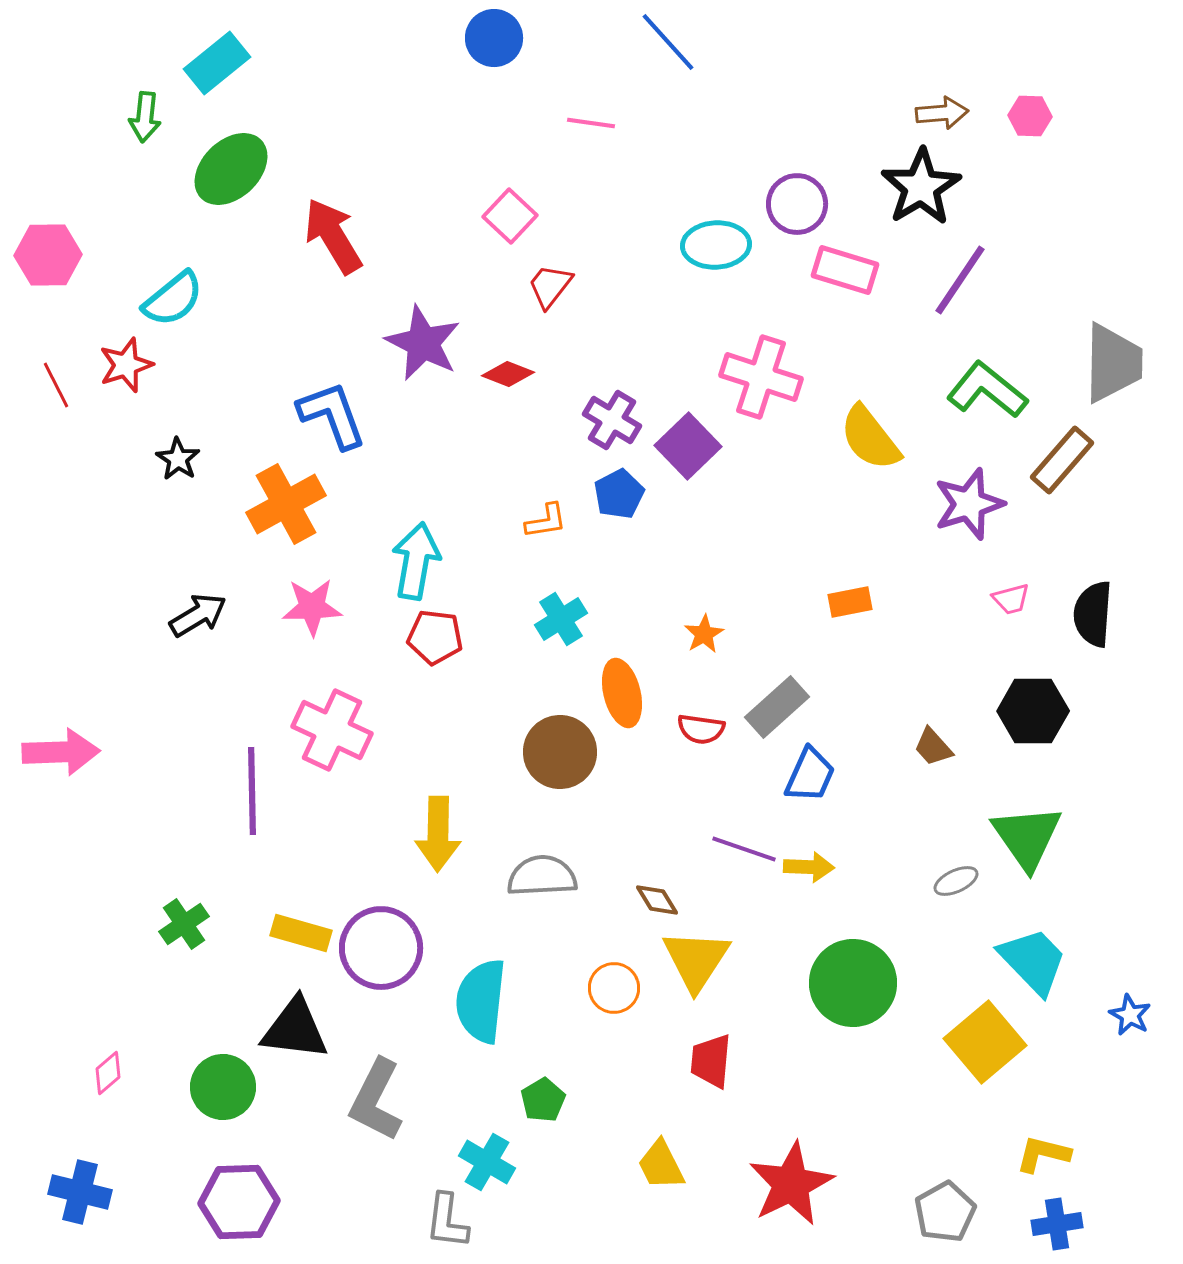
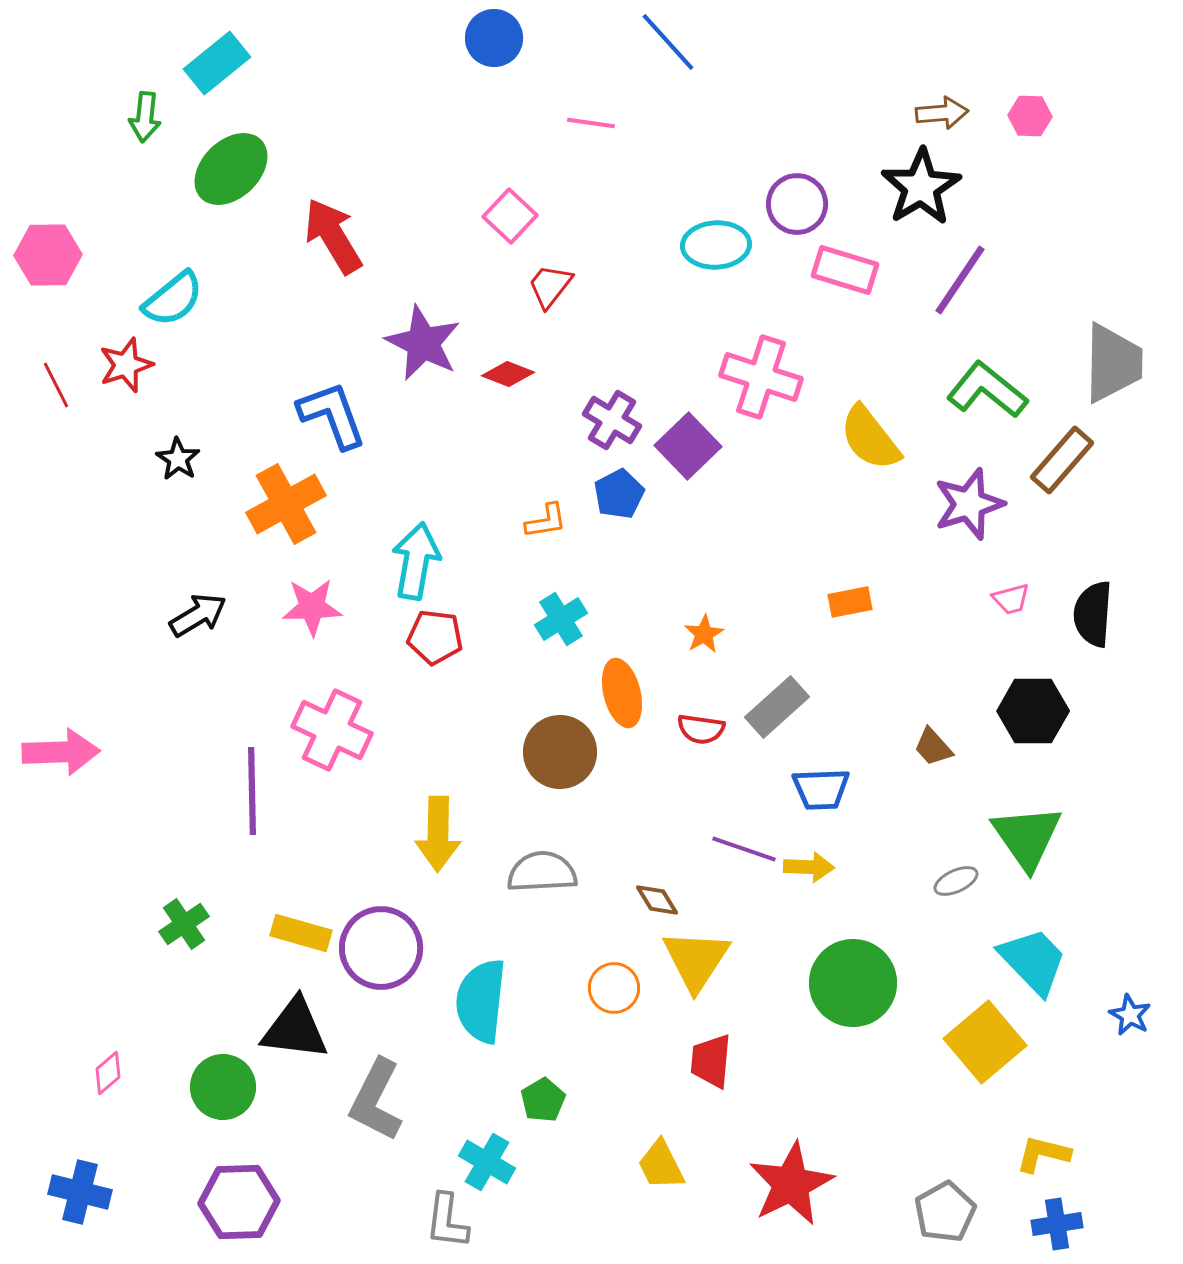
blue trapezoid at (810, 775): moved 11 px right, 14 px down; rotated 64 degrees clockwise
gray semicircle at (542, 876): moved 4 px up
